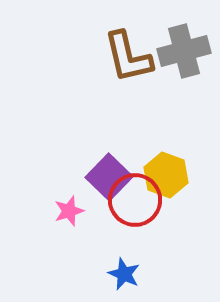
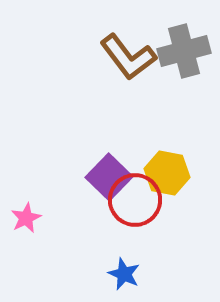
brown L-shape: rotated 24 degrees counterclockwise
yellow hexagon: moved 1 px right, 2 px up; rotated 9 degrees counterclockwise
pink star: moved 43 px left, 7 px down; rotated 8 degrees counterclockwise
